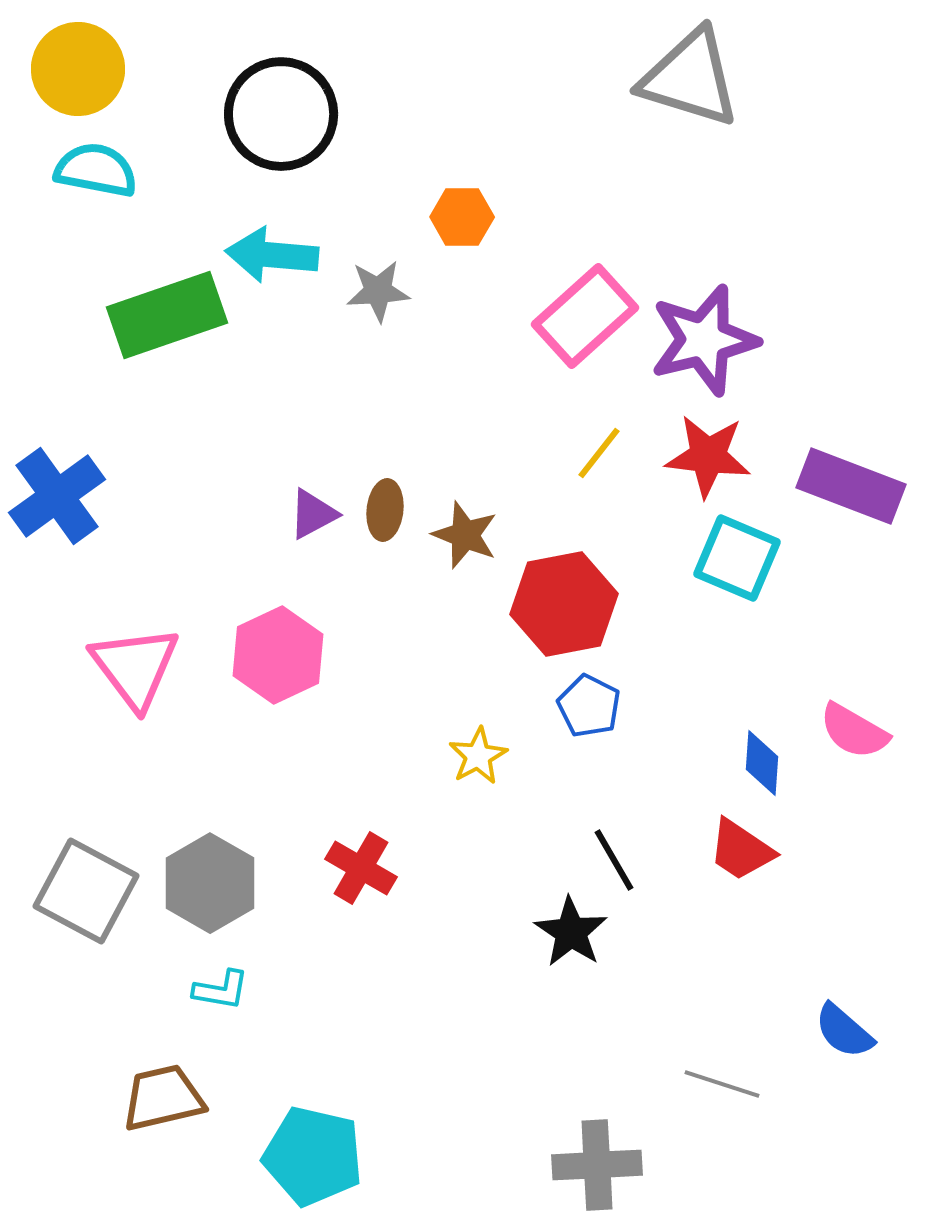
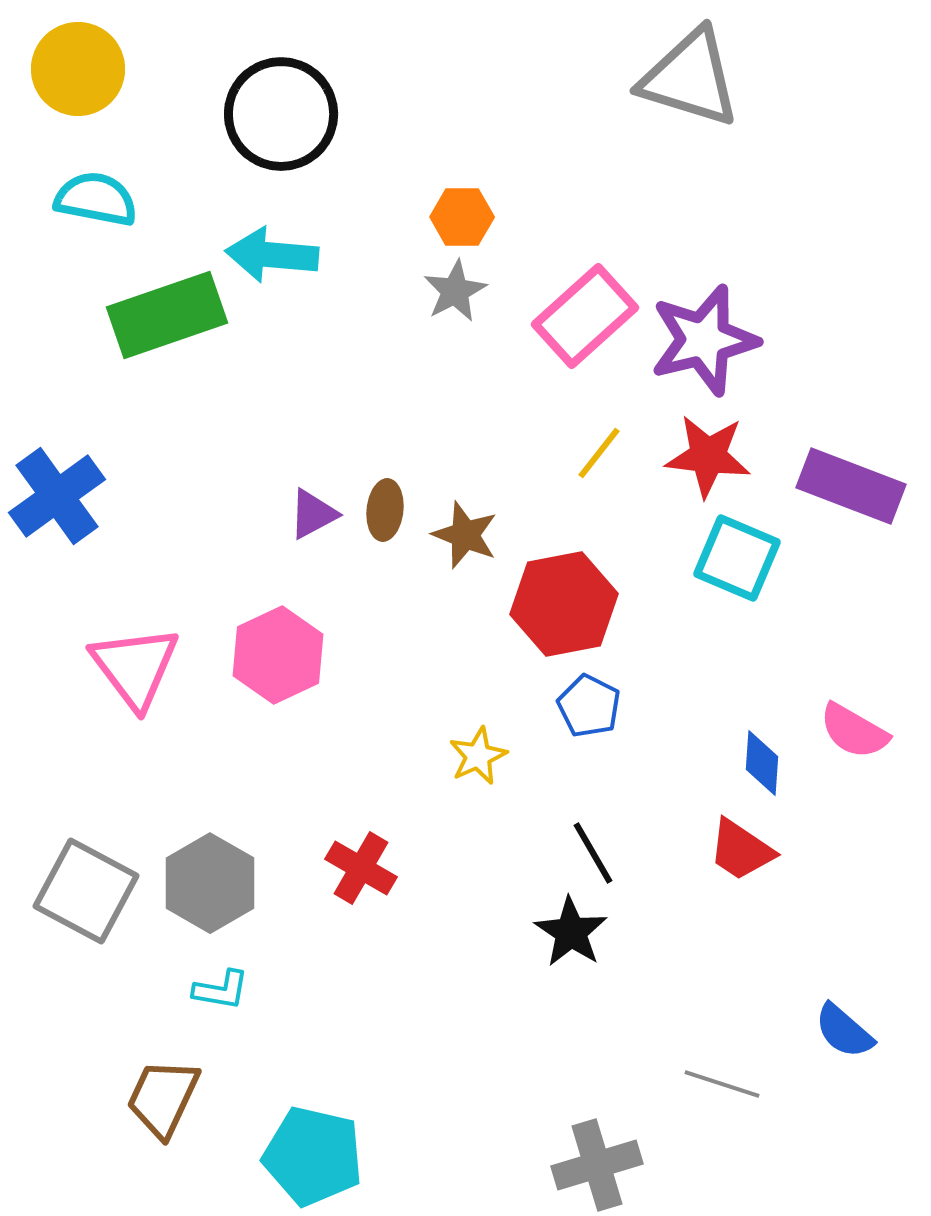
cyan semicircle: moved 29 px down
gray star: moved 77 px right; rotated 24 degrees counterclockwise
yellow star: rotated 4 degrees clockwise
black line: moved 21 px left, 7 px up
brown trapezoid: rotated 52 degrees counterclockwise
gray cross: rotated 14 degrees counterclockwise
